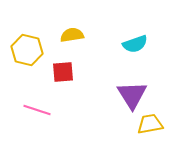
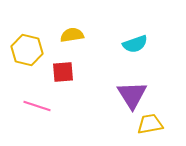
pink line: moved 4 px up
